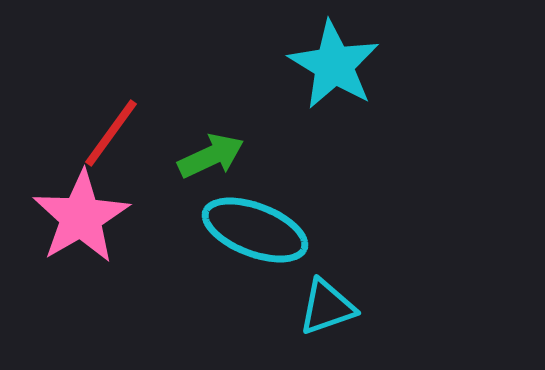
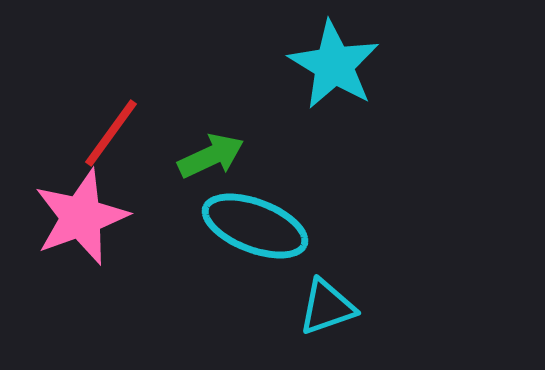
pink star: rotated 10 degrees clockwise
cyan ellipse: moved 4 px up
